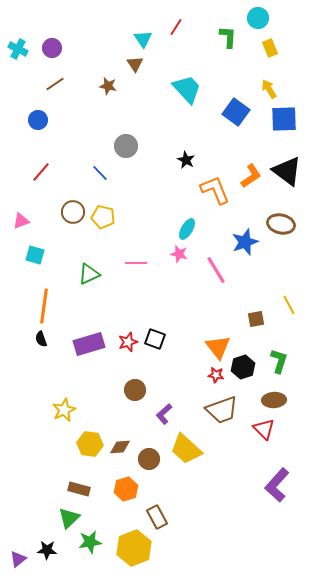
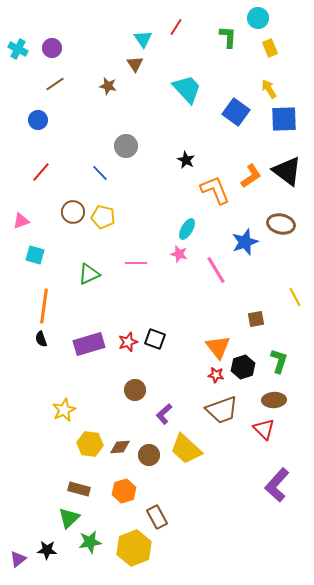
yellow line at (289, 305): moved 6 px right, 8 px up
brown circle at (149, 459): moved 4 px up
orange hexagon at (126, 489): moved 2 px left, 2 px down
